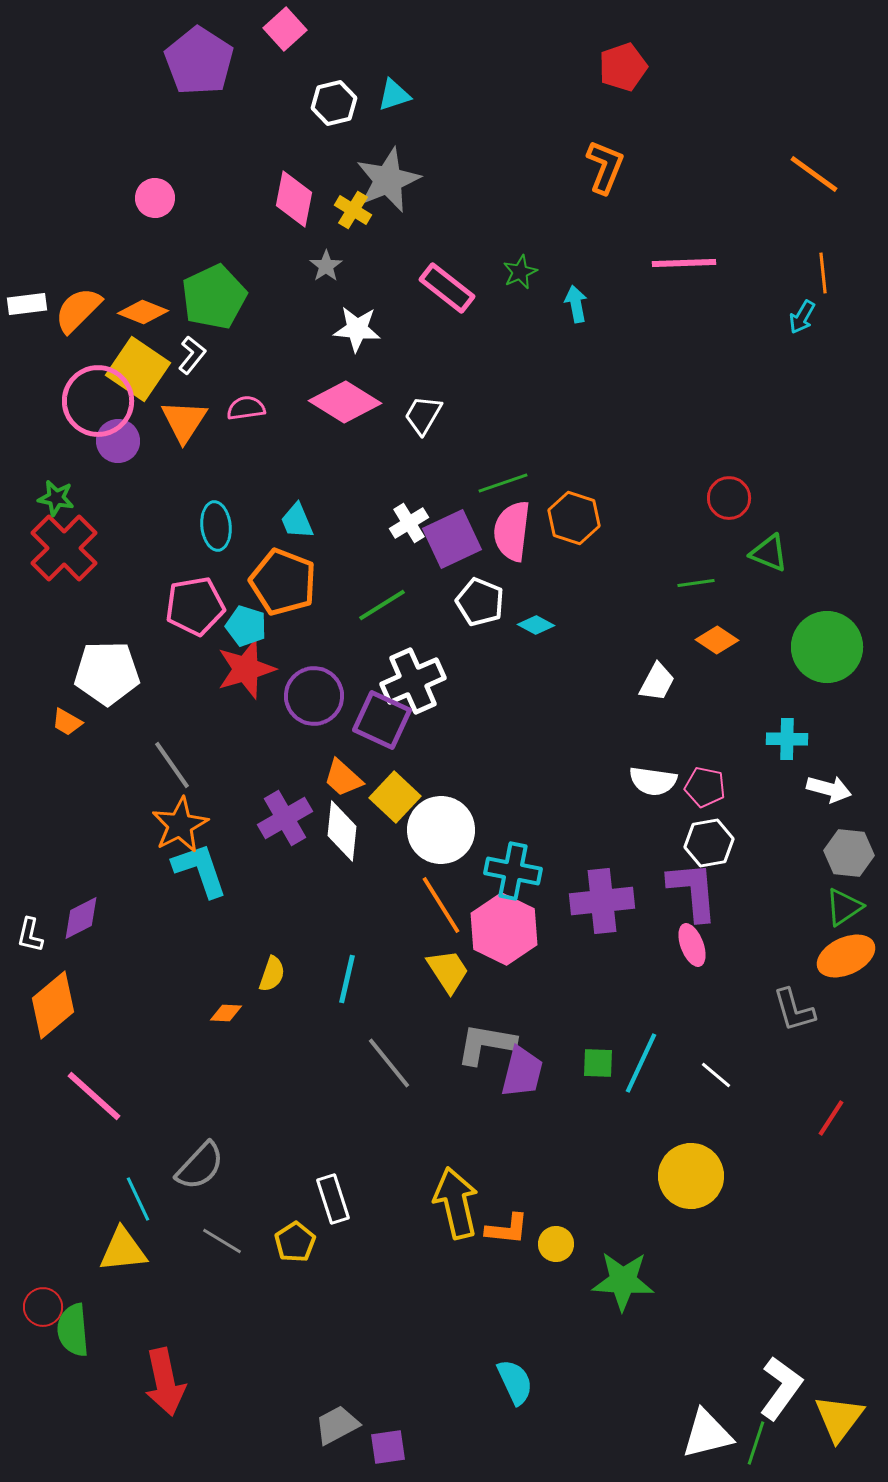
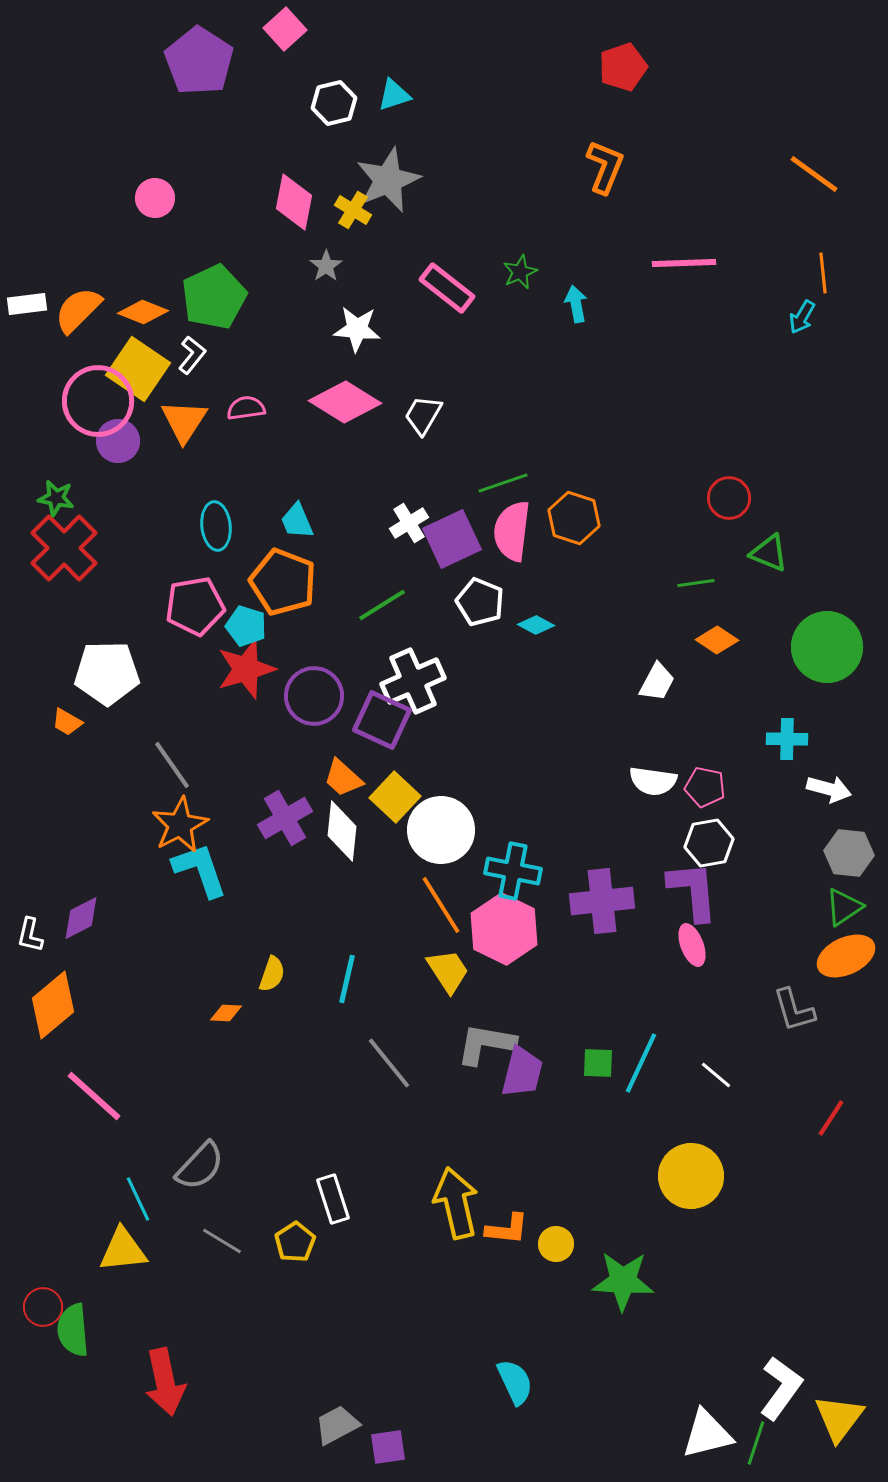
pink diamond at (294, 199): moved 3 px down
